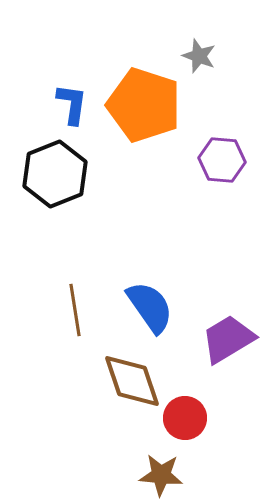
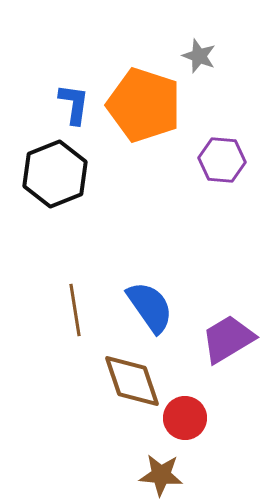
blue L-shape: moved 2 px right
